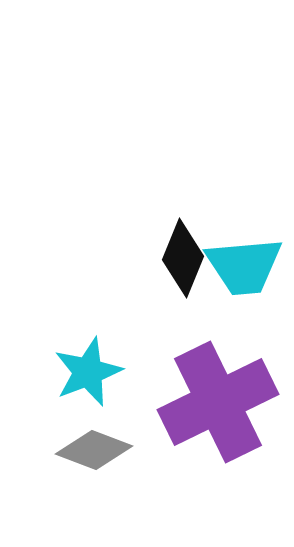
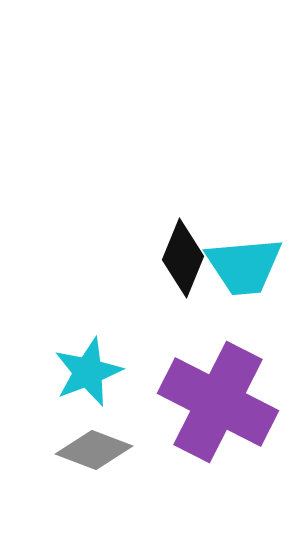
purple cross: rotated 37 degrees counterclockwise
